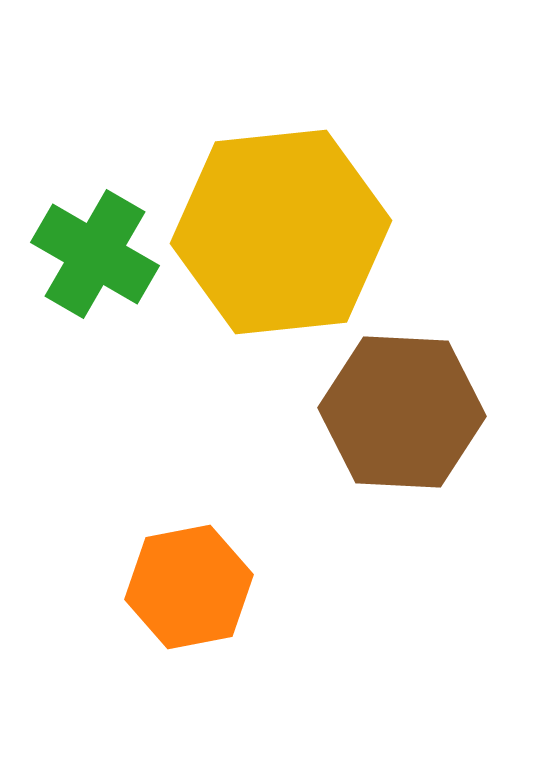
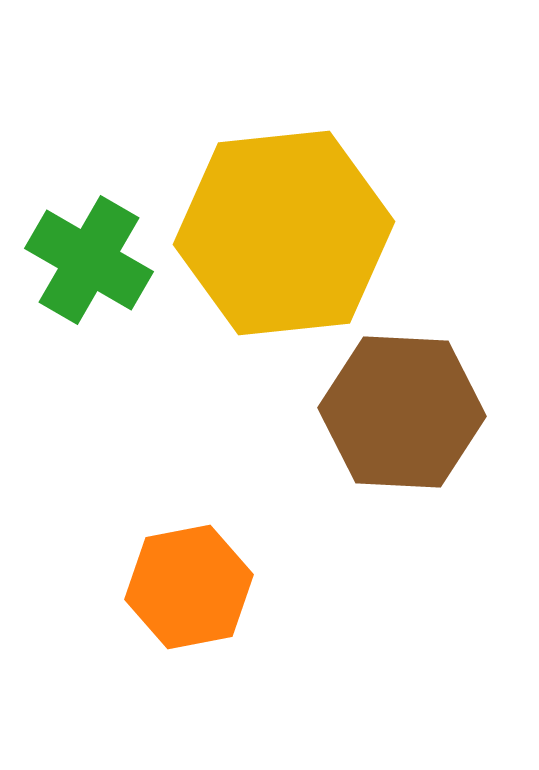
yellow hexagon: moved 3 px right, 1 px down
green cross: moved 6 px left, 6 px down
